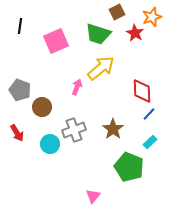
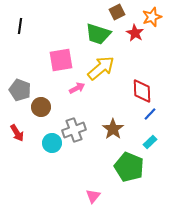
pink square: moved 5 px right, 19 px down; rotated 15 degrees clockwise
pink arrow: moved 1 px down; rotated 42 degrees clockwise
brown circle: moved 1 px left
blue line: moved 1 px right
cyan circle: moved 2 px right, 1 px up
